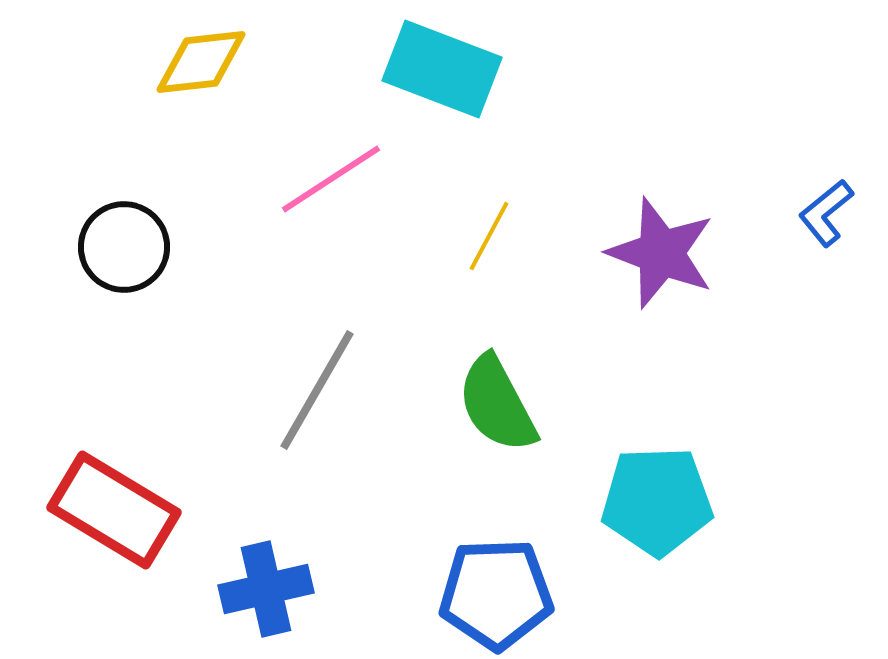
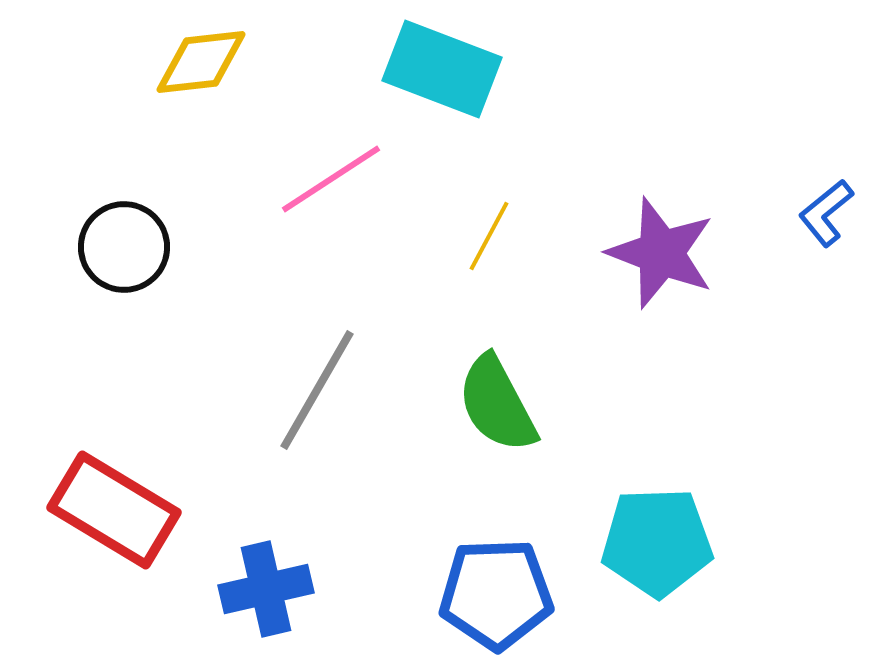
cyan pentagon: moved 41 px down
